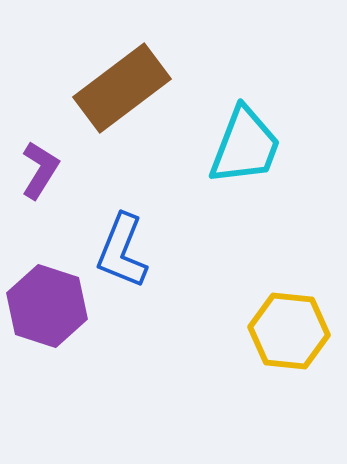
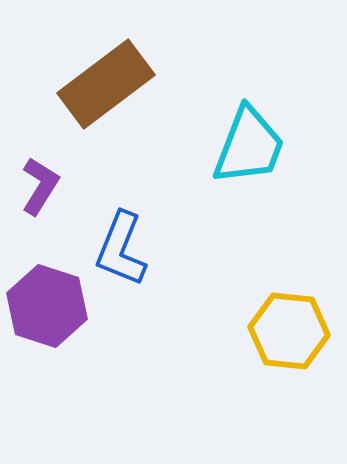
brown rectangle: moved 16 px left, 4 px up
cyan trapezoid: moved 4 px right
purple L-shape: moved 16 px down
blue L-shape: moved 1 px left, 2 px up
